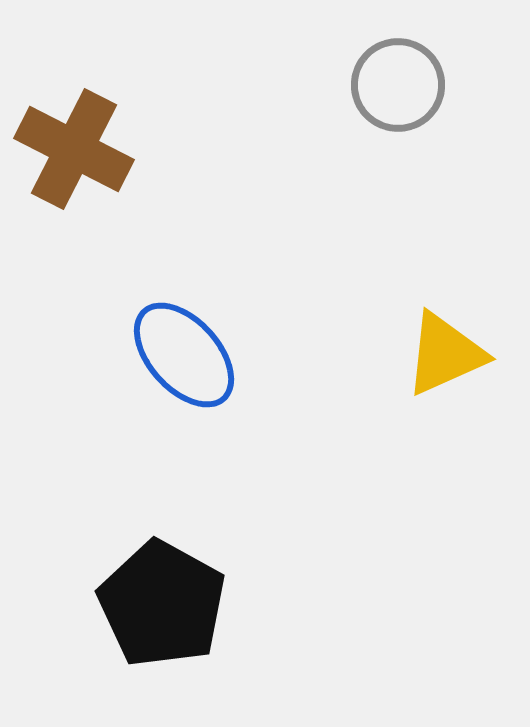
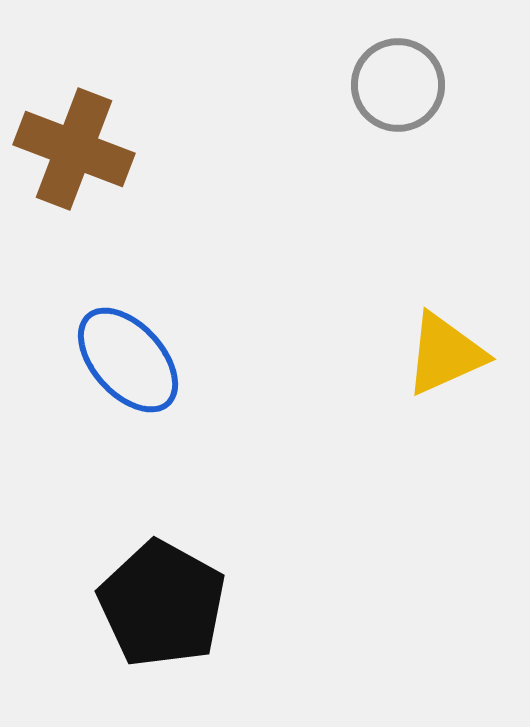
brown cross: rotated 6 degrees counterclockwise
blue ellipse: moved 56 px left, 5 px down
